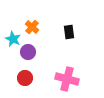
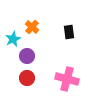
cyan star: rotated 21 degrees clockwise
purple circle: moved 1 px left, 4 px down
red circle: moved 2 px right
